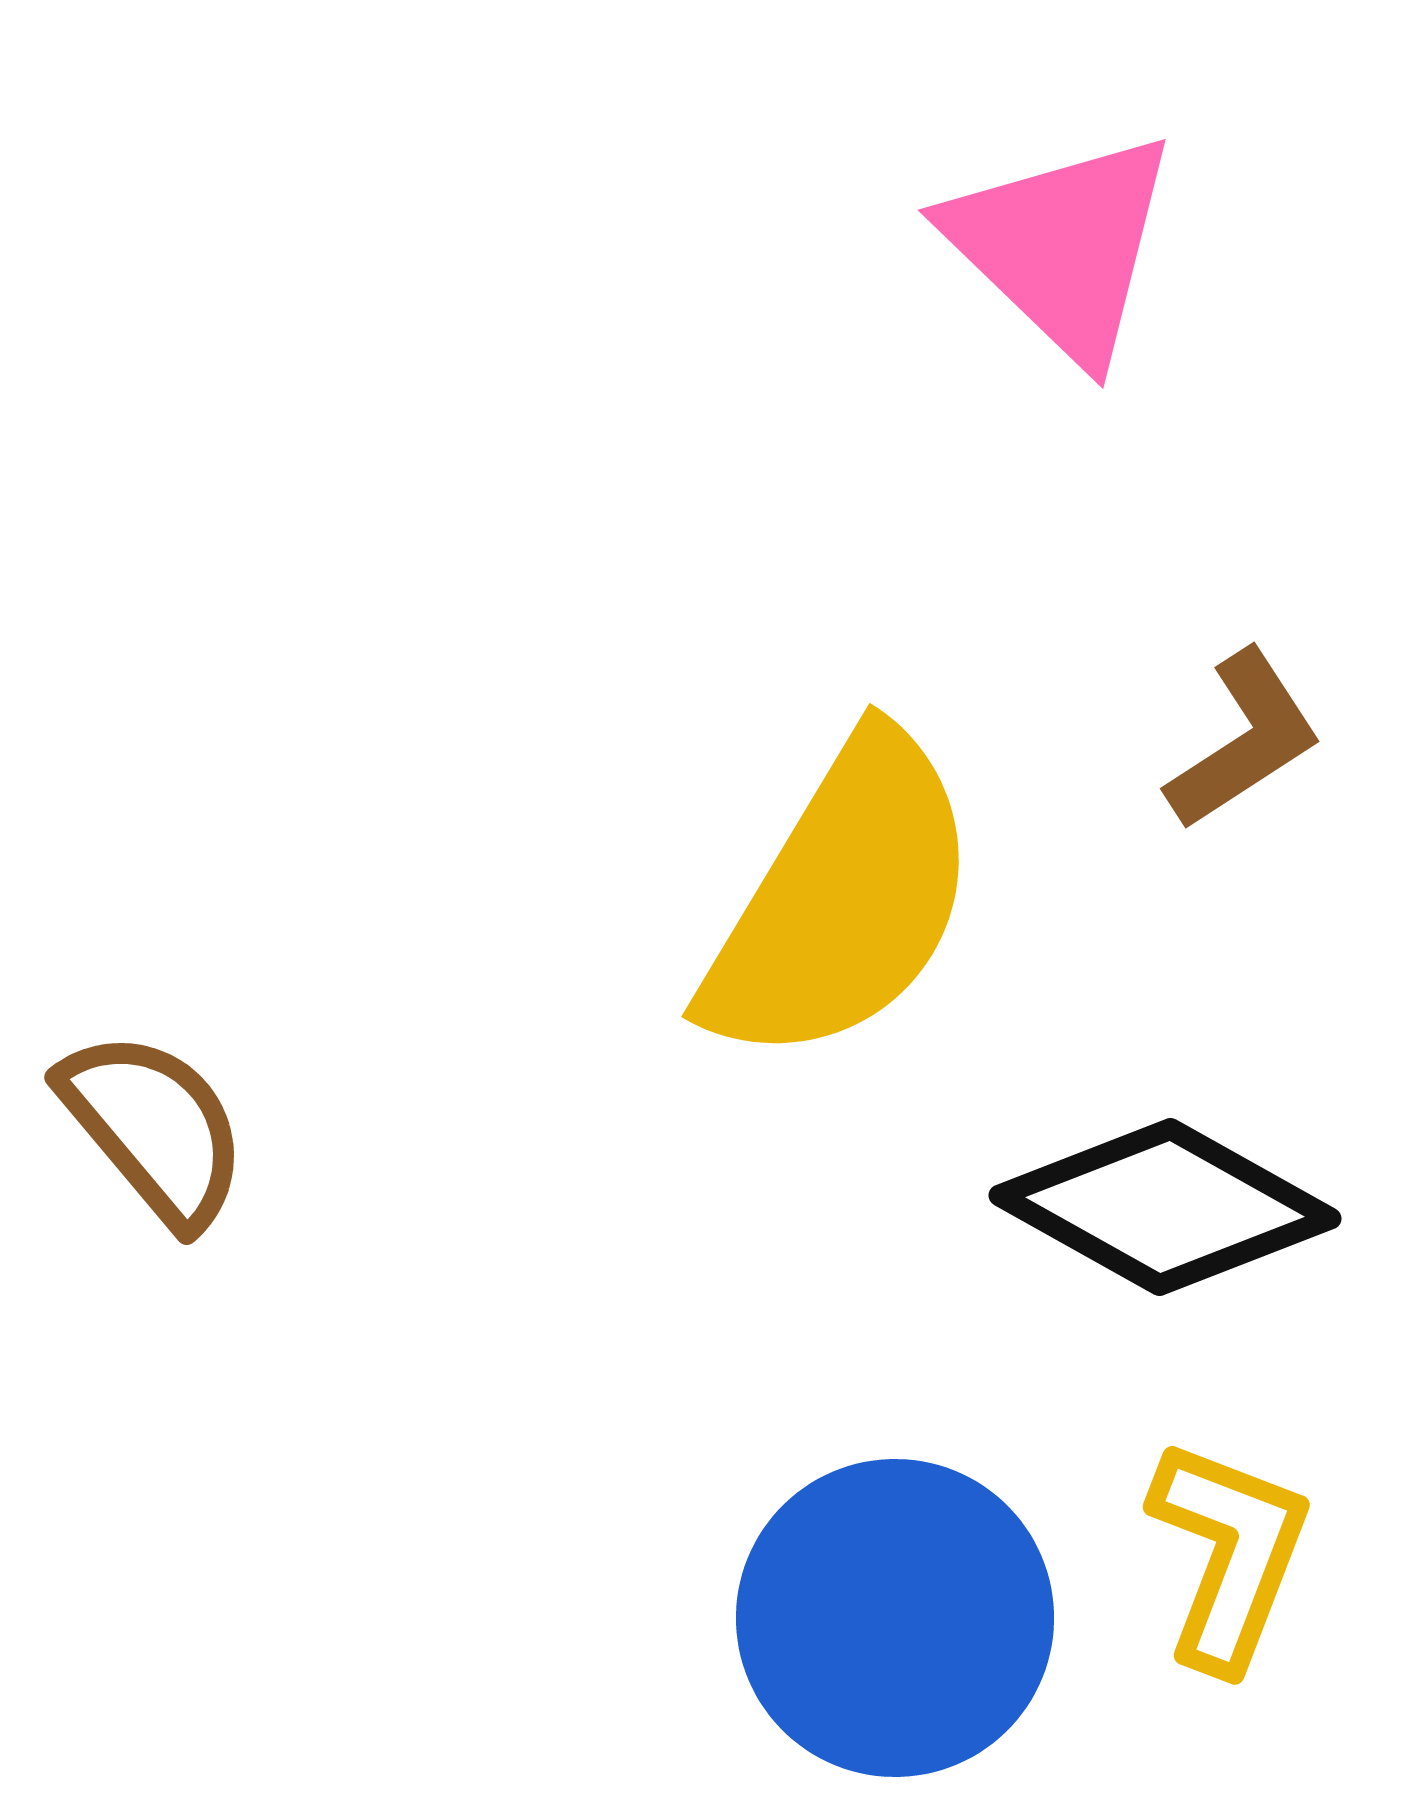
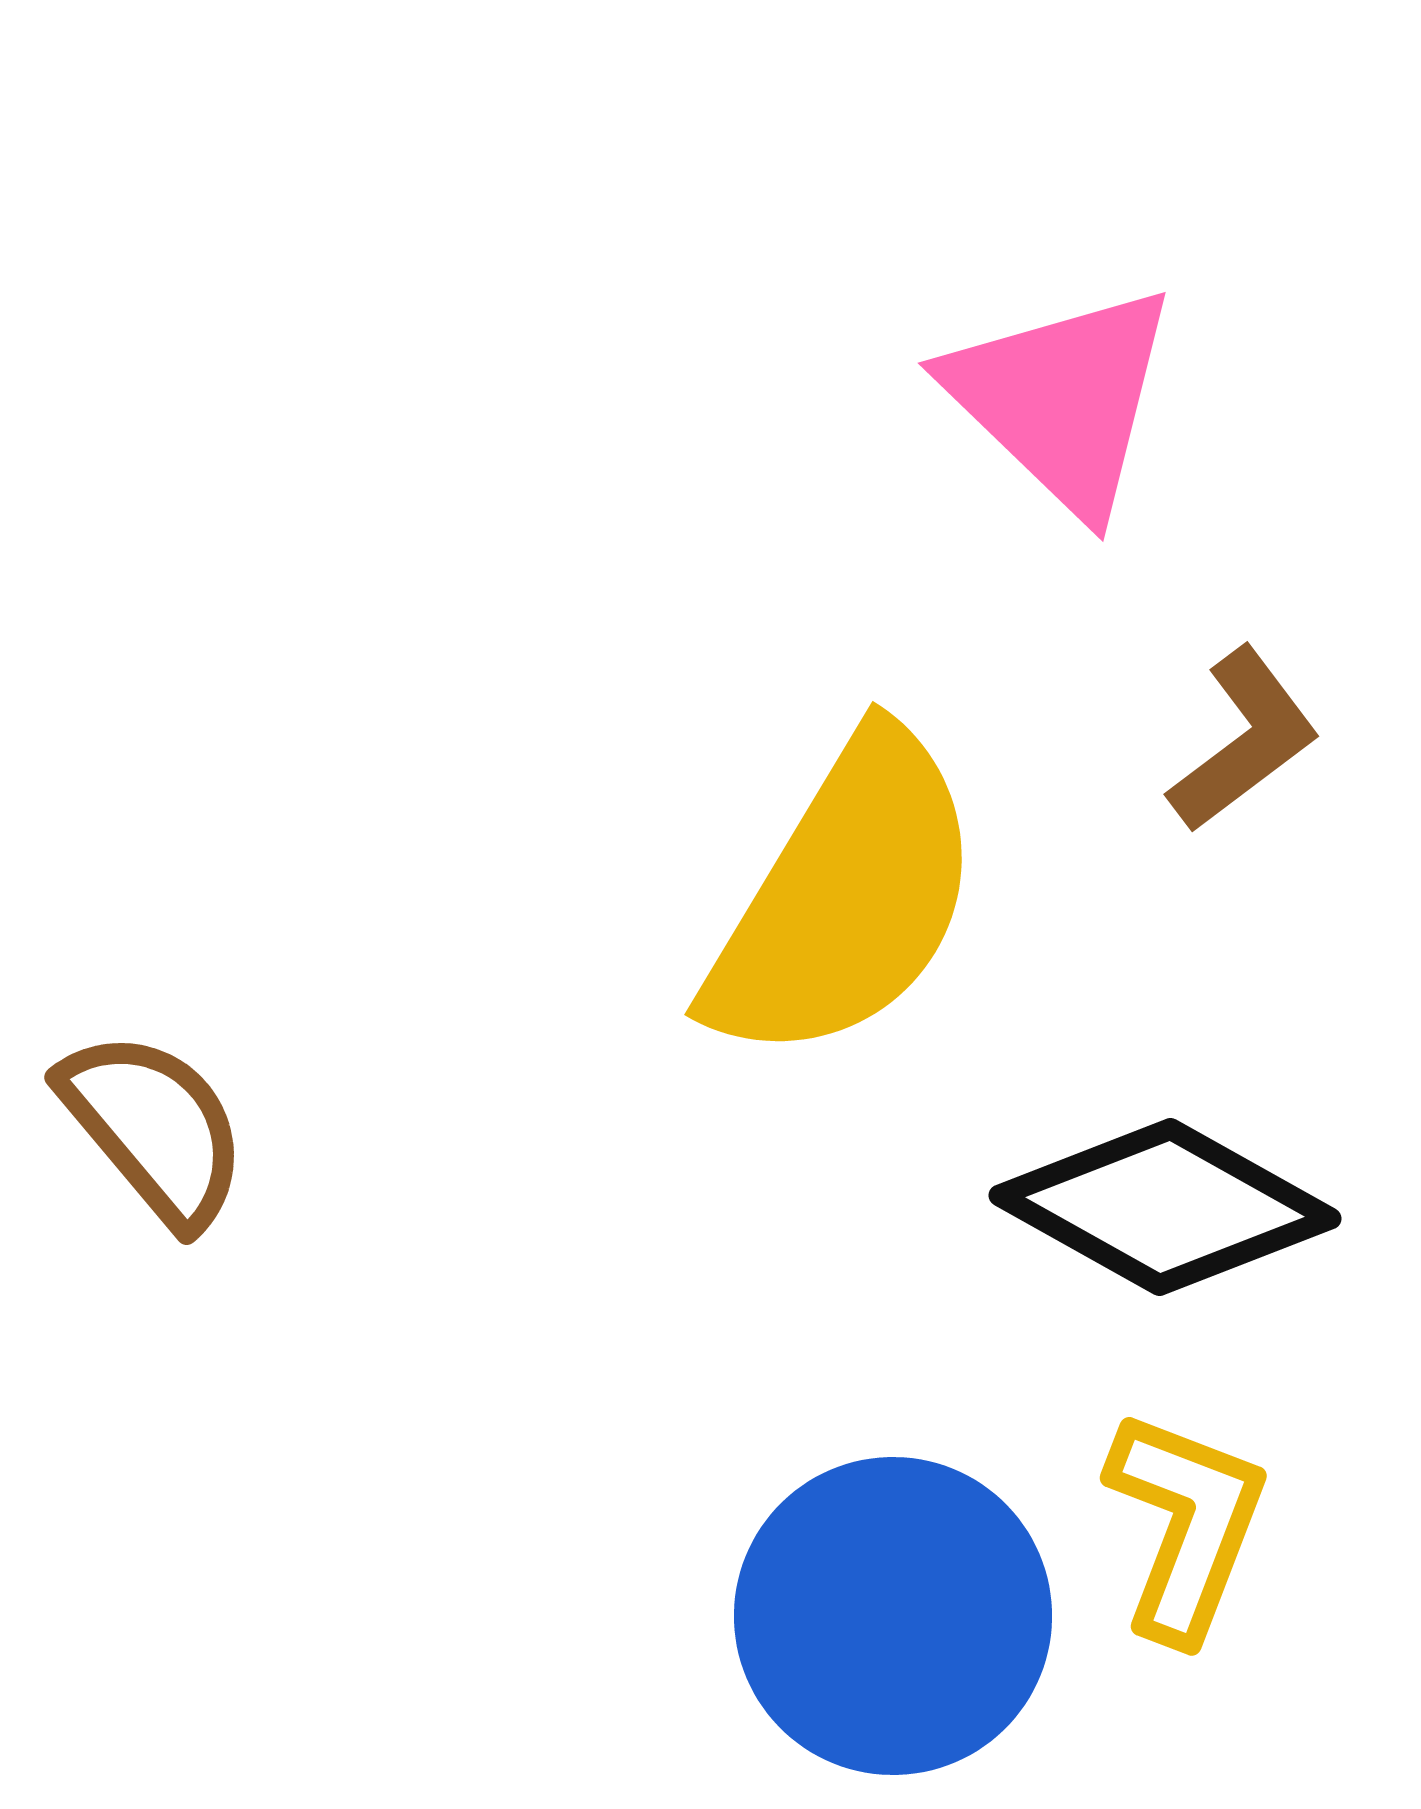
pink triangle: moved 153 px down
brown L-shape: rotated 4 degrees counterclockwise
yellow semicircle: moved 3 px right, 2 px up
yellow L-shape: moved 43 px left, 29 px up
blue circle: moved 2 px left, 2 px up
